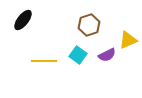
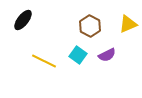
brown hexagon: moved 1 px right, 1 px down; rotated 15 degrees counterclockwise
yellow triangle: moved 16 px up
yellow line: rotated 25 degrees clockwise
